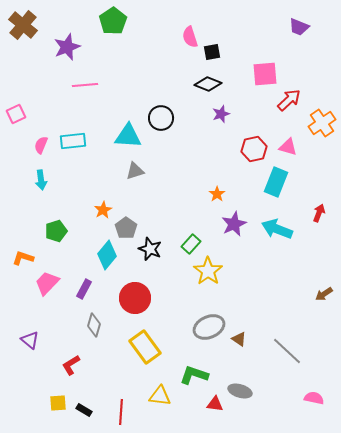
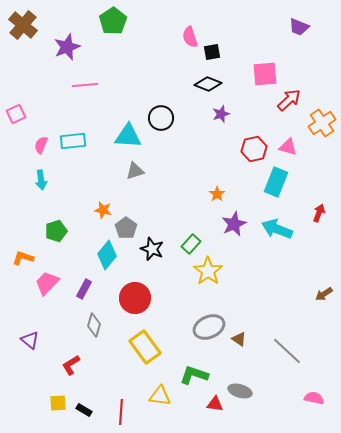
orange star at (103, 210): rotated 30 degrees counterclockwise
black star at (150, 249): moved 2 px right
